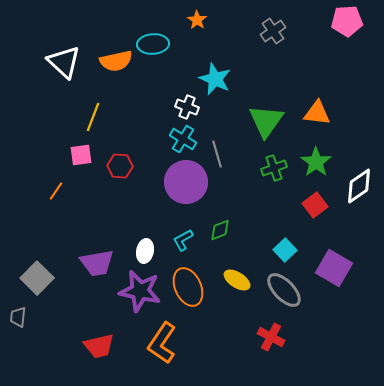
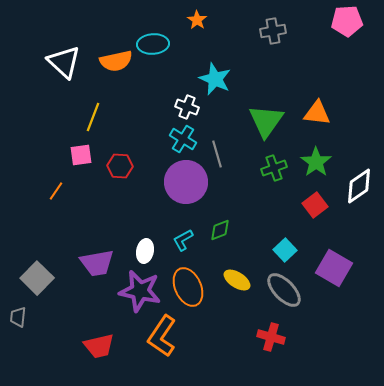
gray cross: rotated 25 degrees clockwise
red cross: rotated 12 degrees counterclockwise
orange L-shape: moved 7 px up
